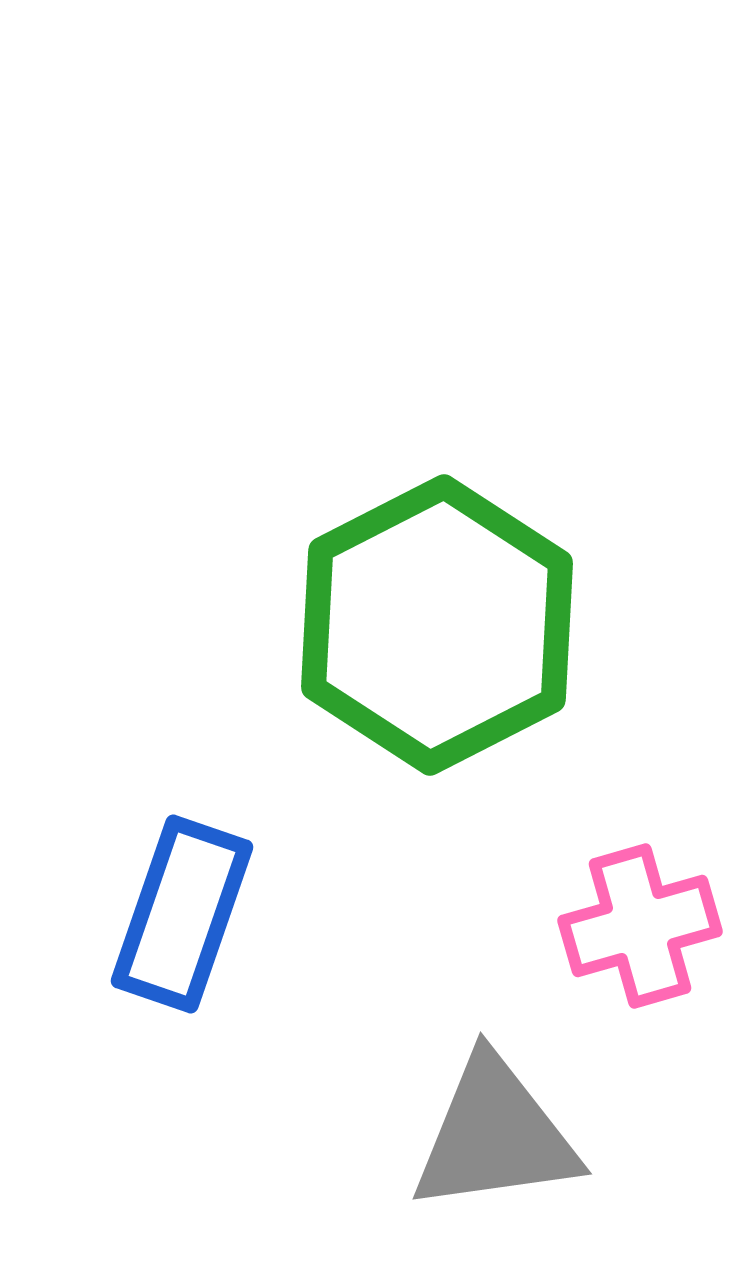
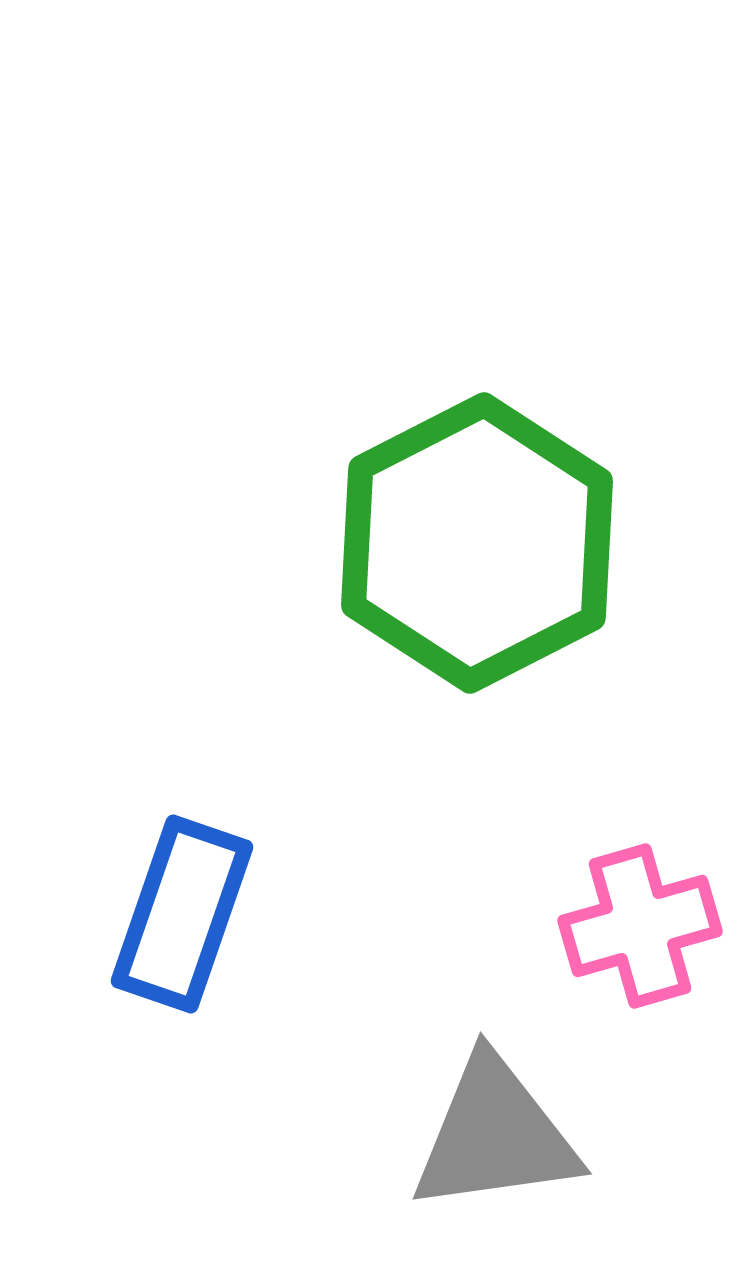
green hexagon: moved 40 px right, 82 px up
